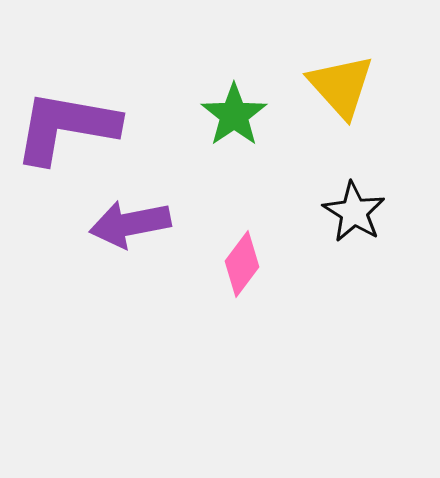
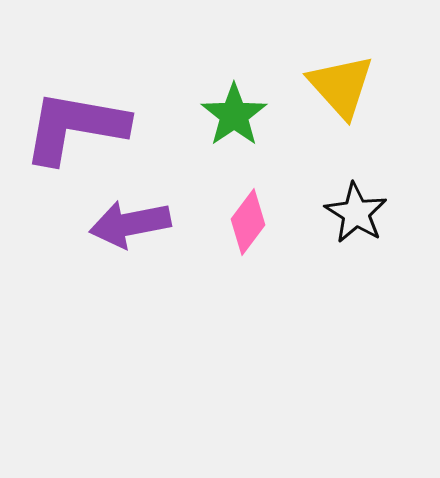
purple L-shape: moved 9 px right
black star: moved 2 px right, 1 px down
pink diamond: moved 6 px right, 42 px up
